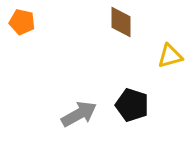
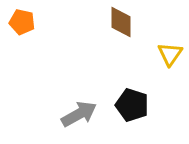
yellow triangle: moved 2 px up; rotated 40 degrees counterclockwise
